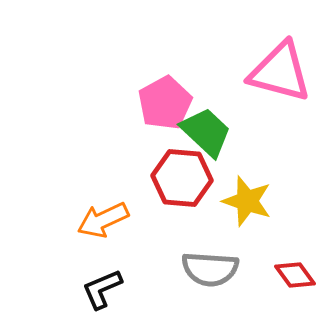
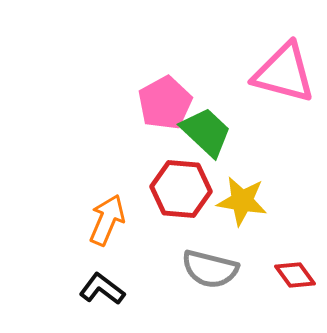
pink triangle: moved 4 px right, 1 px down
red hexagon: moved 1 px left, 11 px down
yellow star: moved 5 px left; rotated 9 degrees counterclockwise
orange arrow: moved 4 px right; rotated 138 degrees clockwise
gray semicircle: rotated 10 degrees clockwise
black L-shape: rotated 60 degrees clockwise
